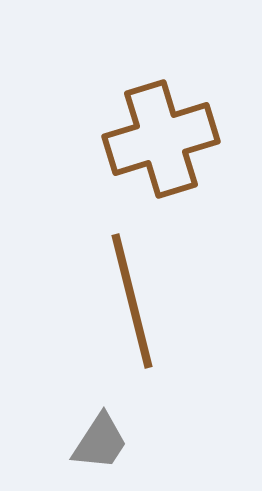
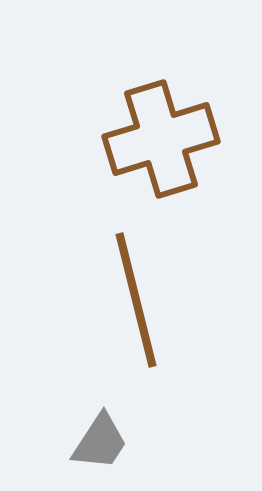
brown line: moved 4 px right, 1 px up
